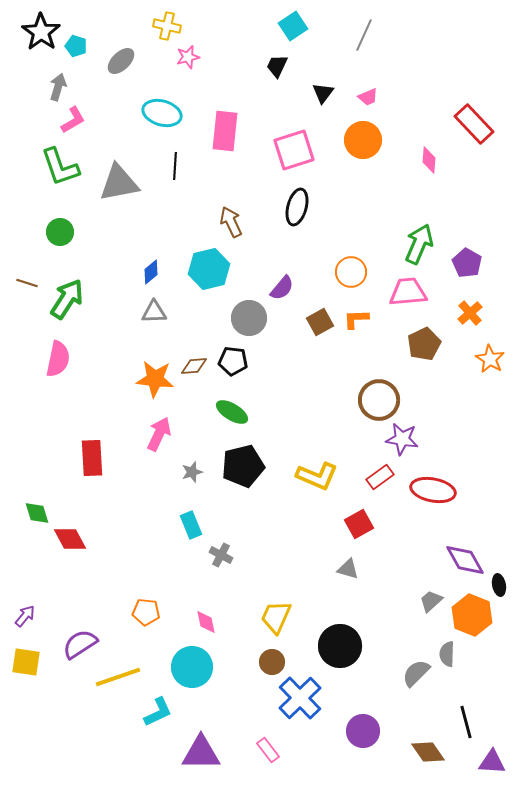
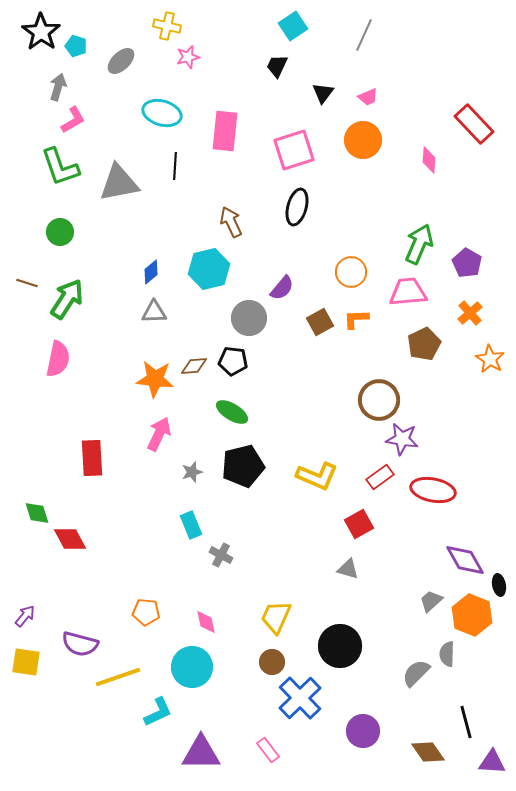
purple semicircle at (80, 644): rotated 132 degrees counterclockwise
